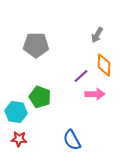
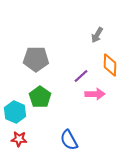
gray pentagon: moved 14 px down
orange diamond: moved 6 px right
green pentagon: rotated 15 degrees clockwise
cyan hexagon: moved 1 px left; rotated 15 degrees clockwise
blue semicircle: moved 3 px left
